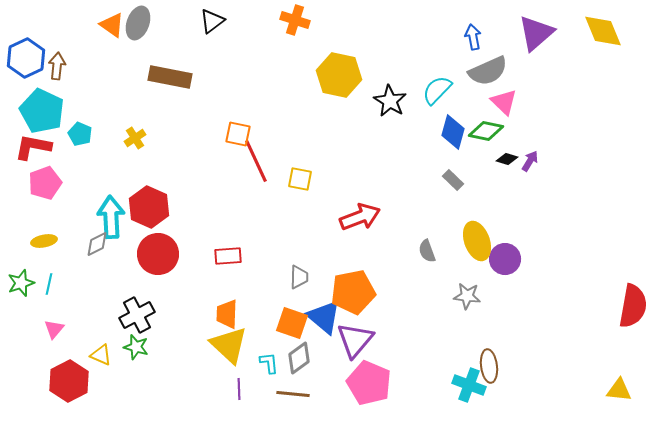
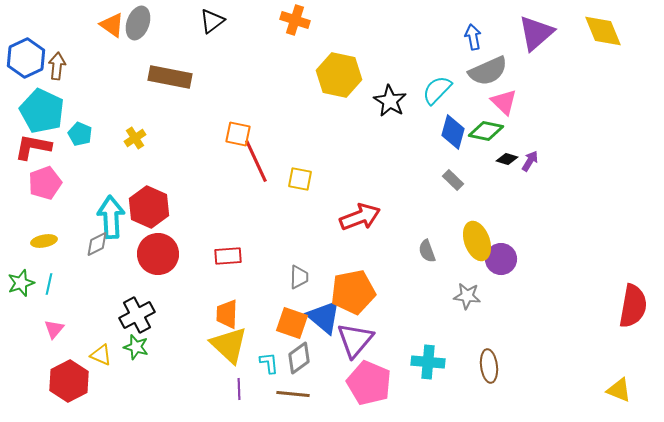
purple circle at (505, 259): moved 4 px left
cyan cross at (469, 385): moved 41 px left, 23 px up; rotated 16 degrees counterclockwise
yellow triangle at (619, 390): rotated 16 degrees clockwise
